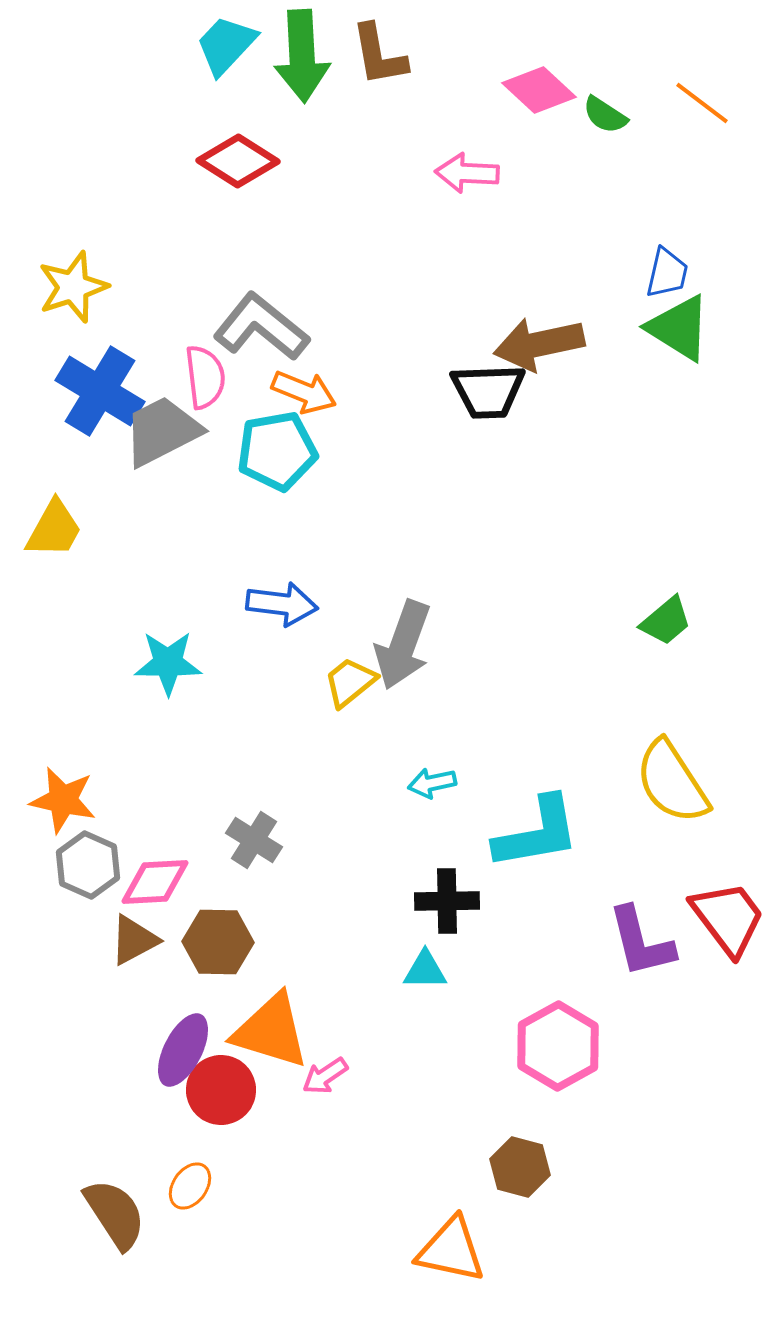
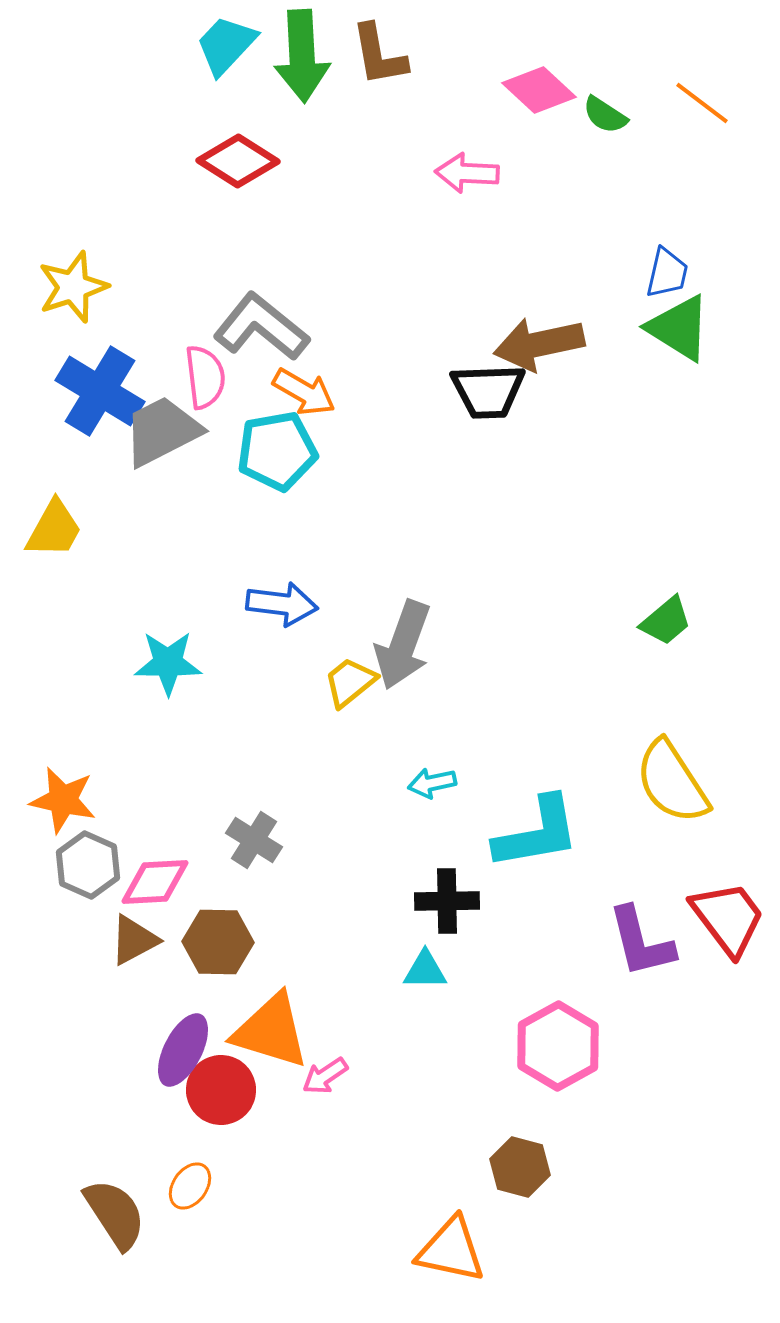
orange arrow at (304, 392): rotated 8 degrees clockwise
